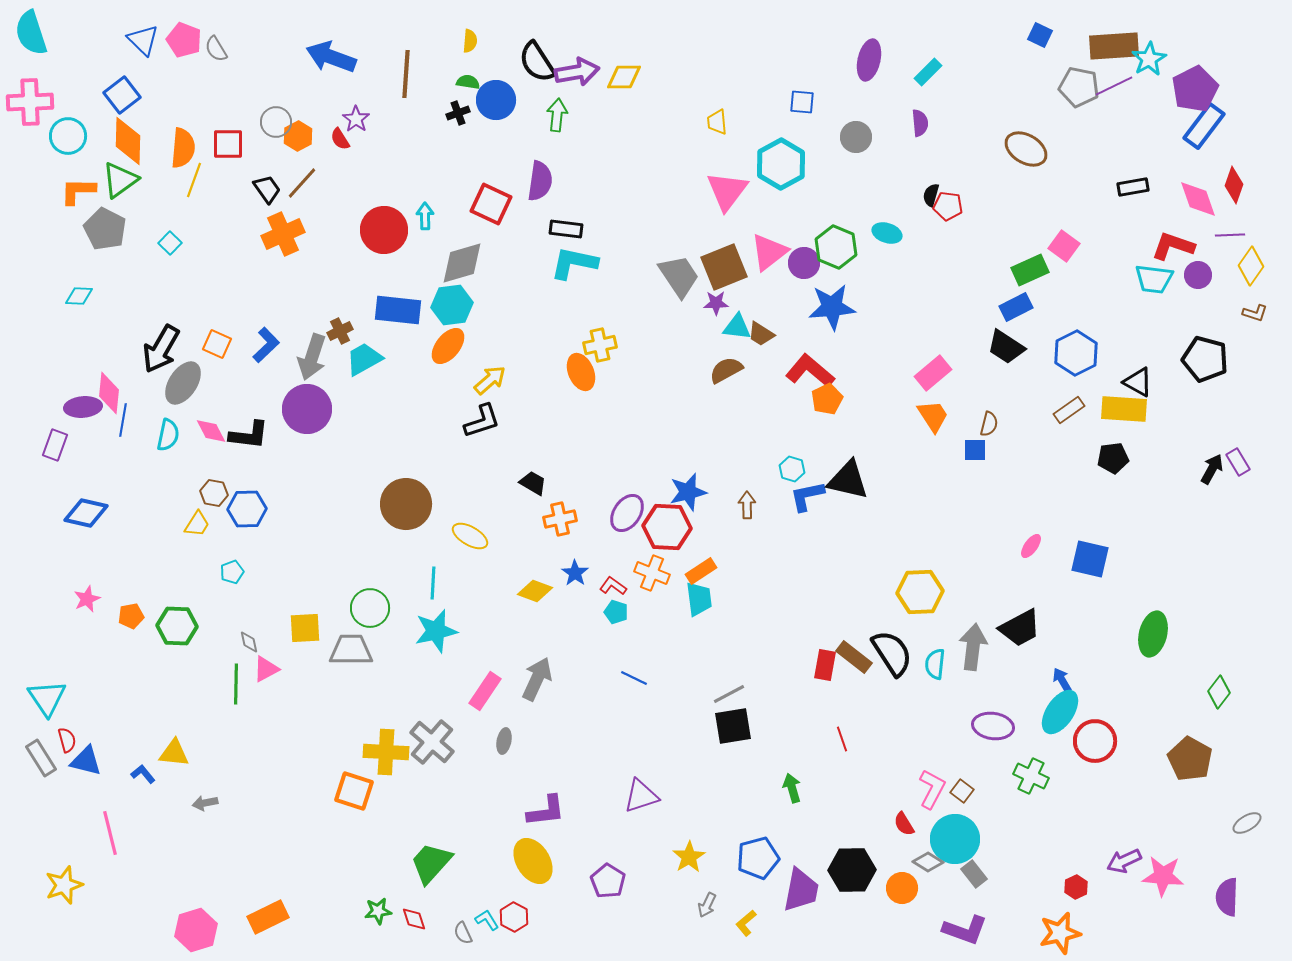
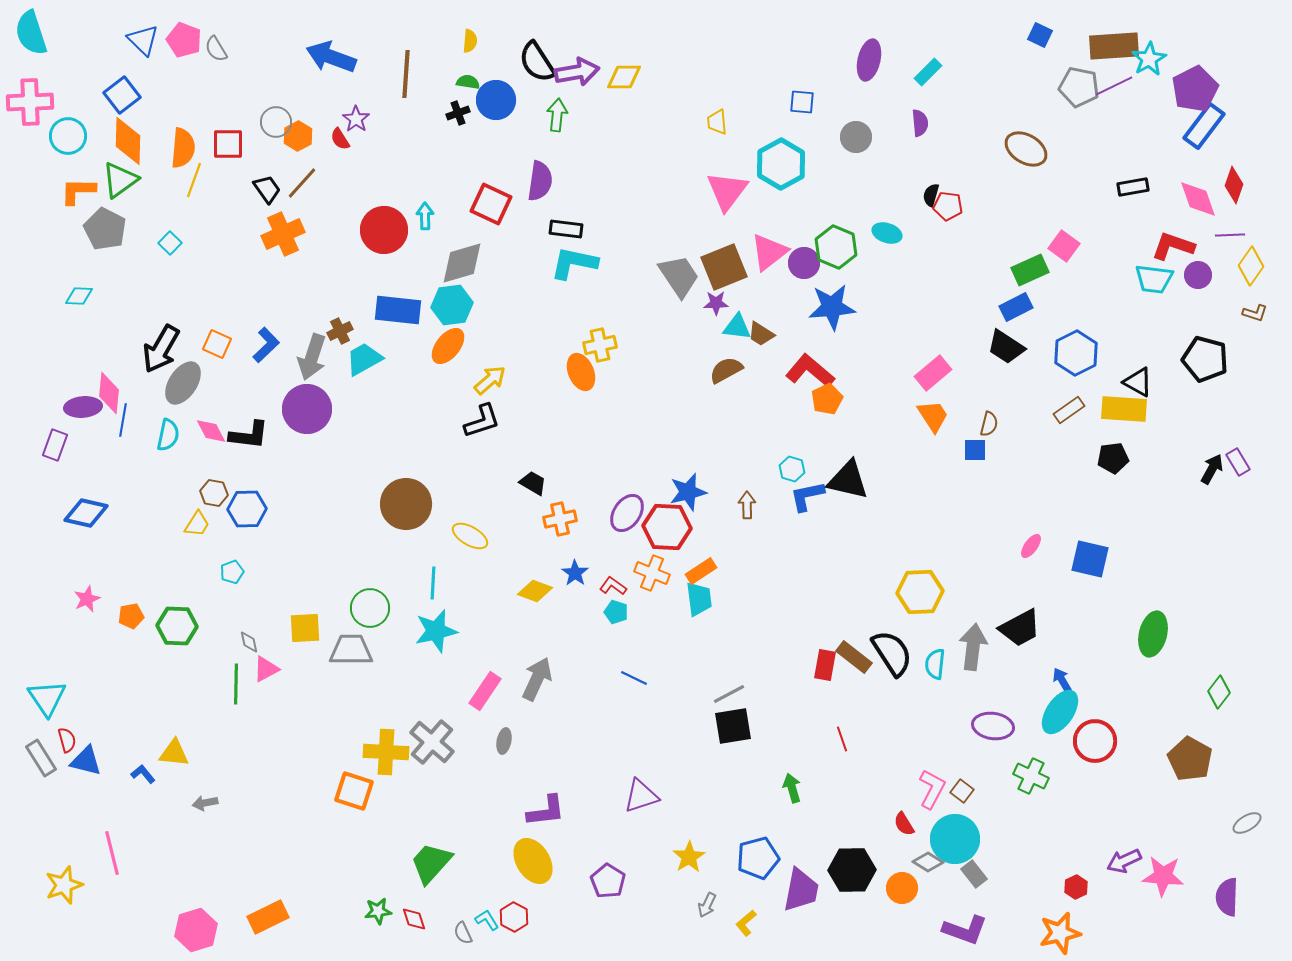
pink line at (110, 833): moved 2 px right, 20 px down
